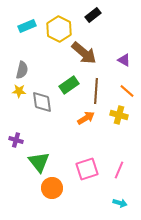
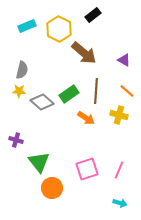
green rectangle: moved 9 px down
gray diamond: rotated 40 degrees counterclockwise
orange arrow: rotated 66 degrees clockwise
